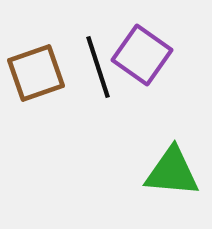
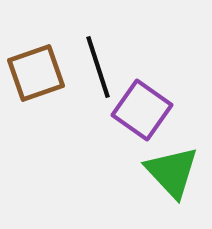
purple square: moved 55 px down
green triangle: rotated 42 degrees clockwise
